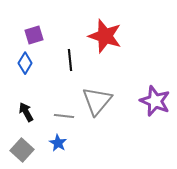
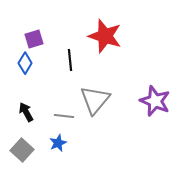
purple square: moved 4 px down
gray triangle: moved 2 px left, 1 px up
blue star: rotated 18 degrees clockwise
